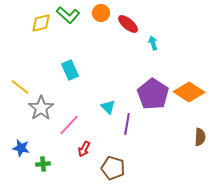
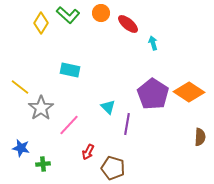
yellow diamond: rotated 45 degrees counterclockwise
cyan rectangle: rotated 54 degrees counterclockwise
red arrow: moved 4 px right, 3 px down
